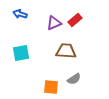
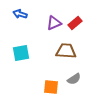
red rectangle: moved 3 px down
